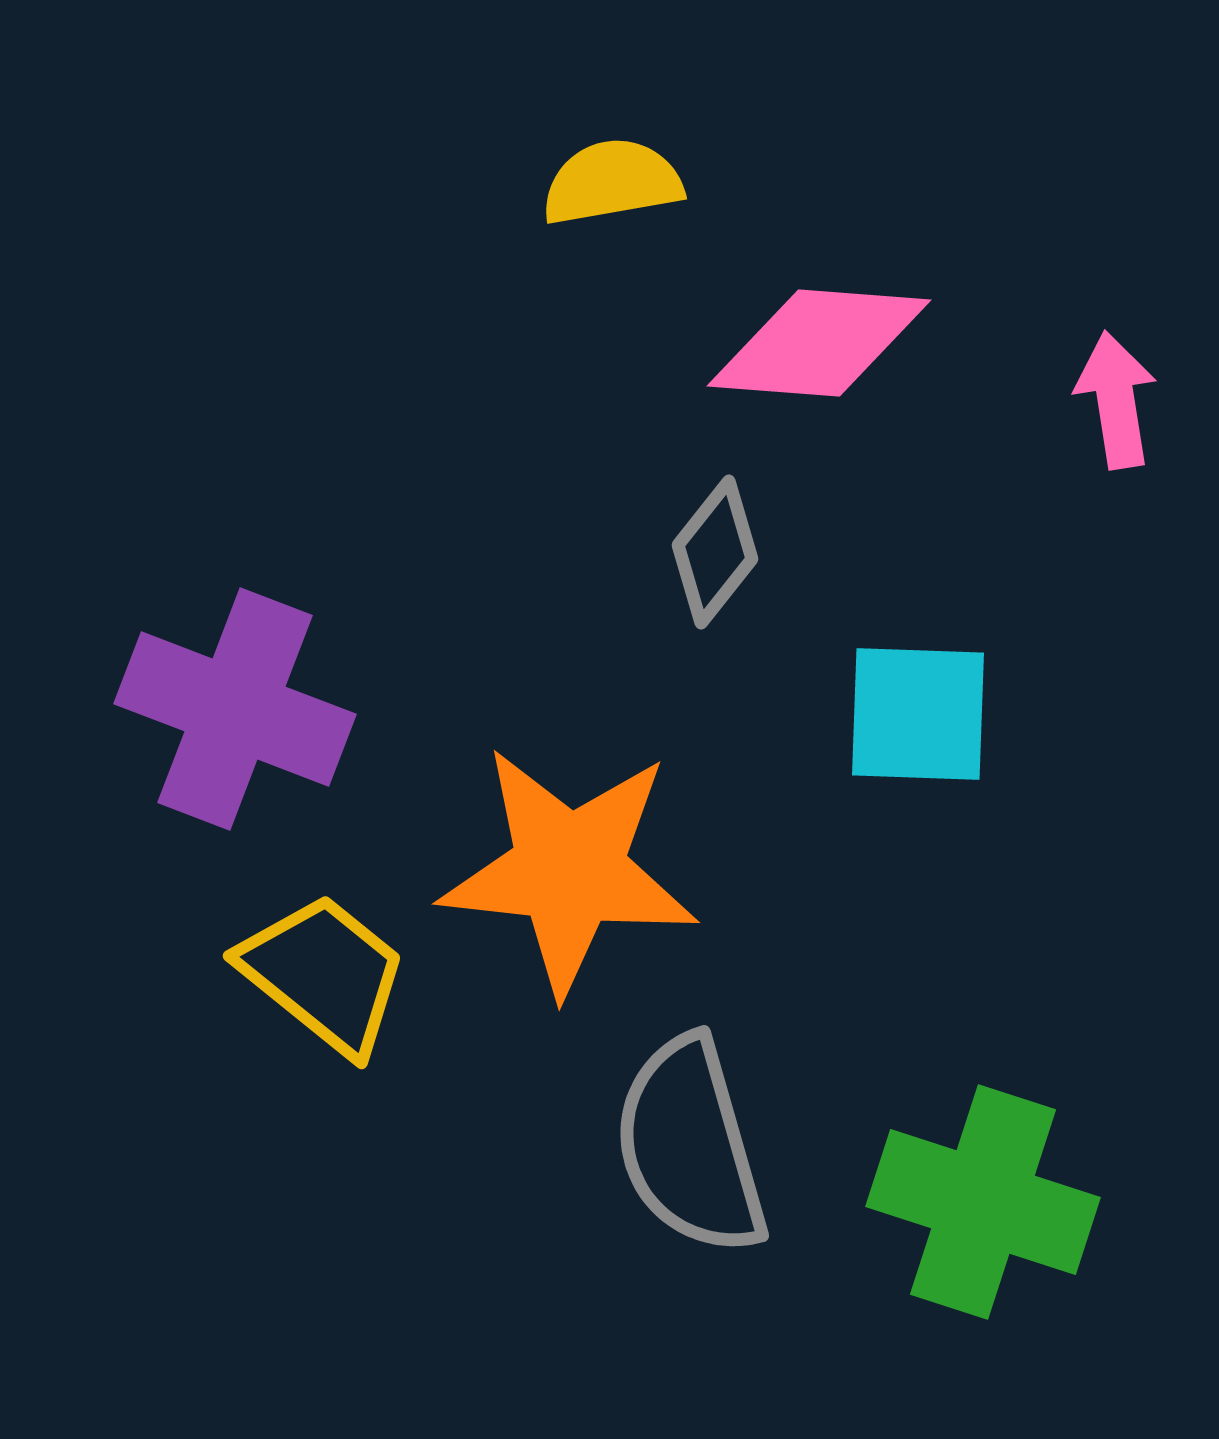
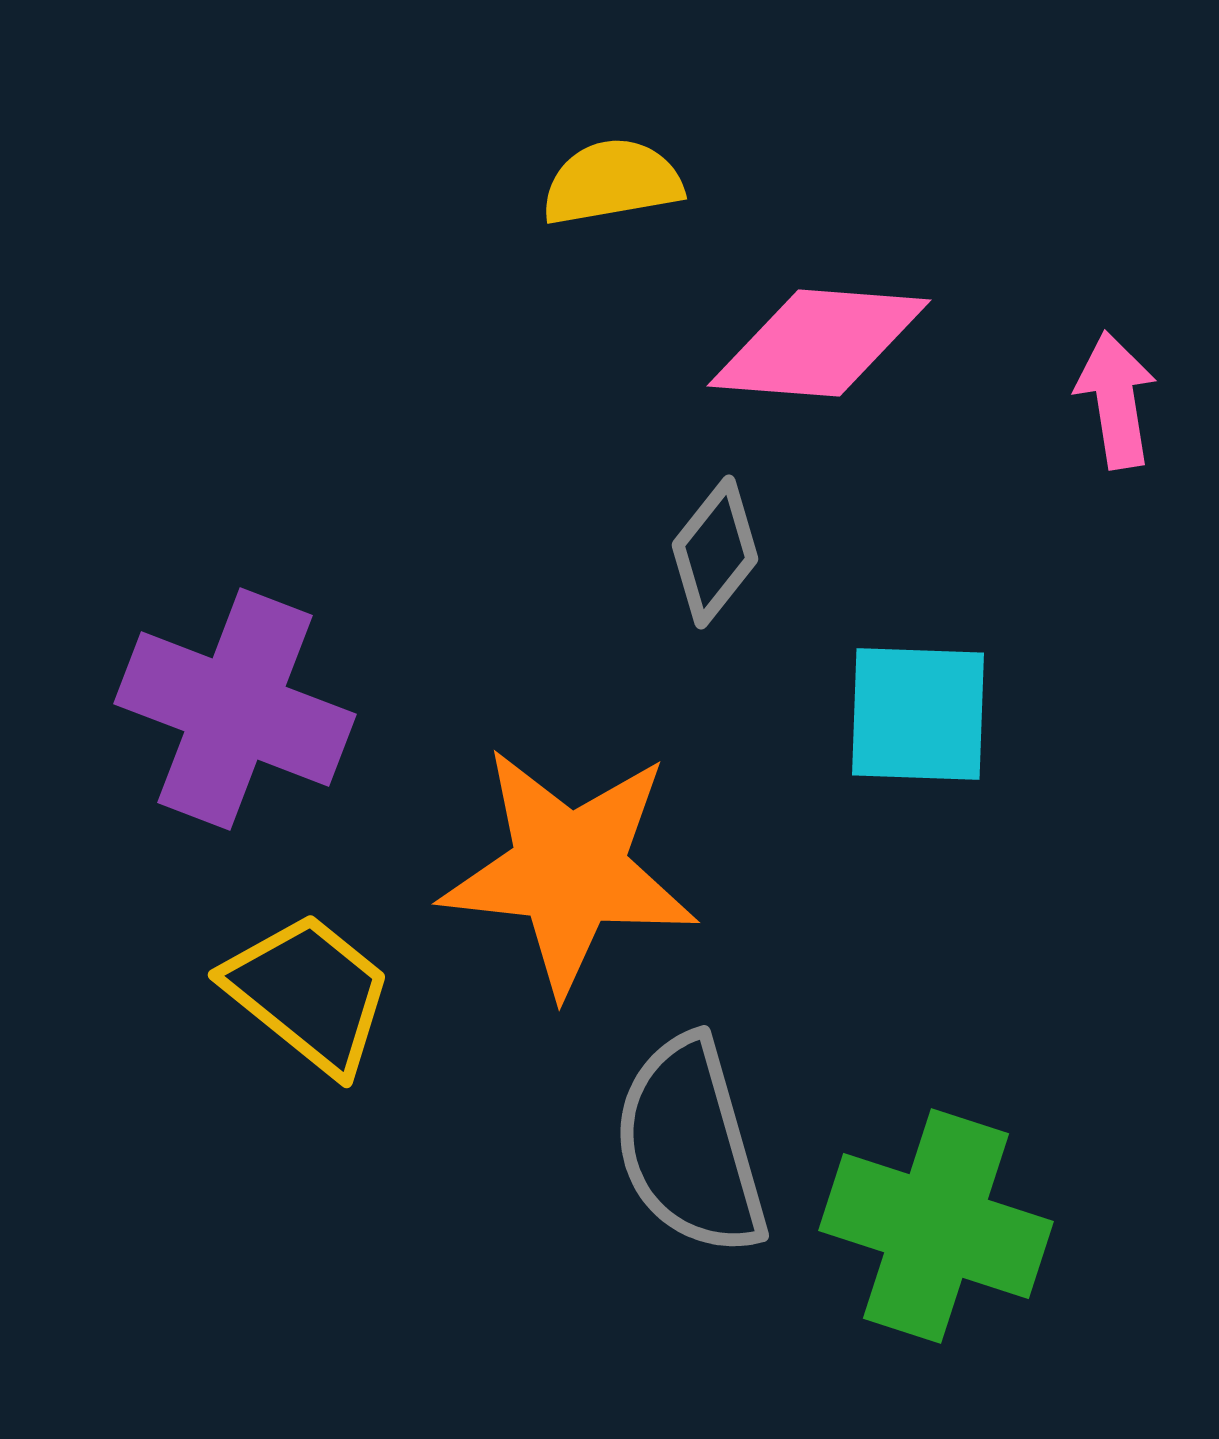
yellow trapezoid: moved 15 px left, 19 px down
green cross: moved 47 px left, 24 px down
